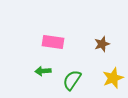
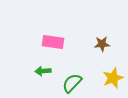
brown star: rotated 14 degrees clockwise
green semicircle: moved 3 px down; rotated 10 degrees clockwise
